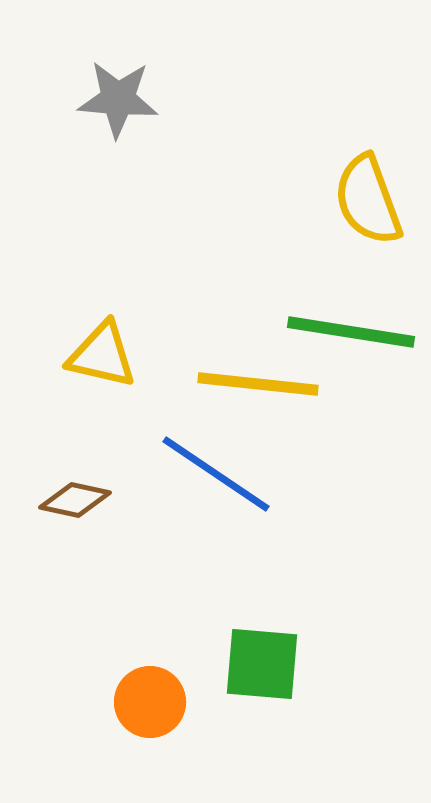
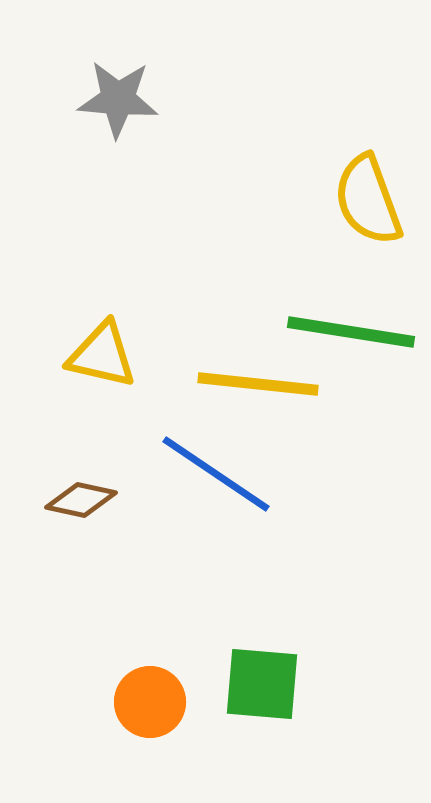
brown diamond: moved 6 px right
green square: moved 20 px down
